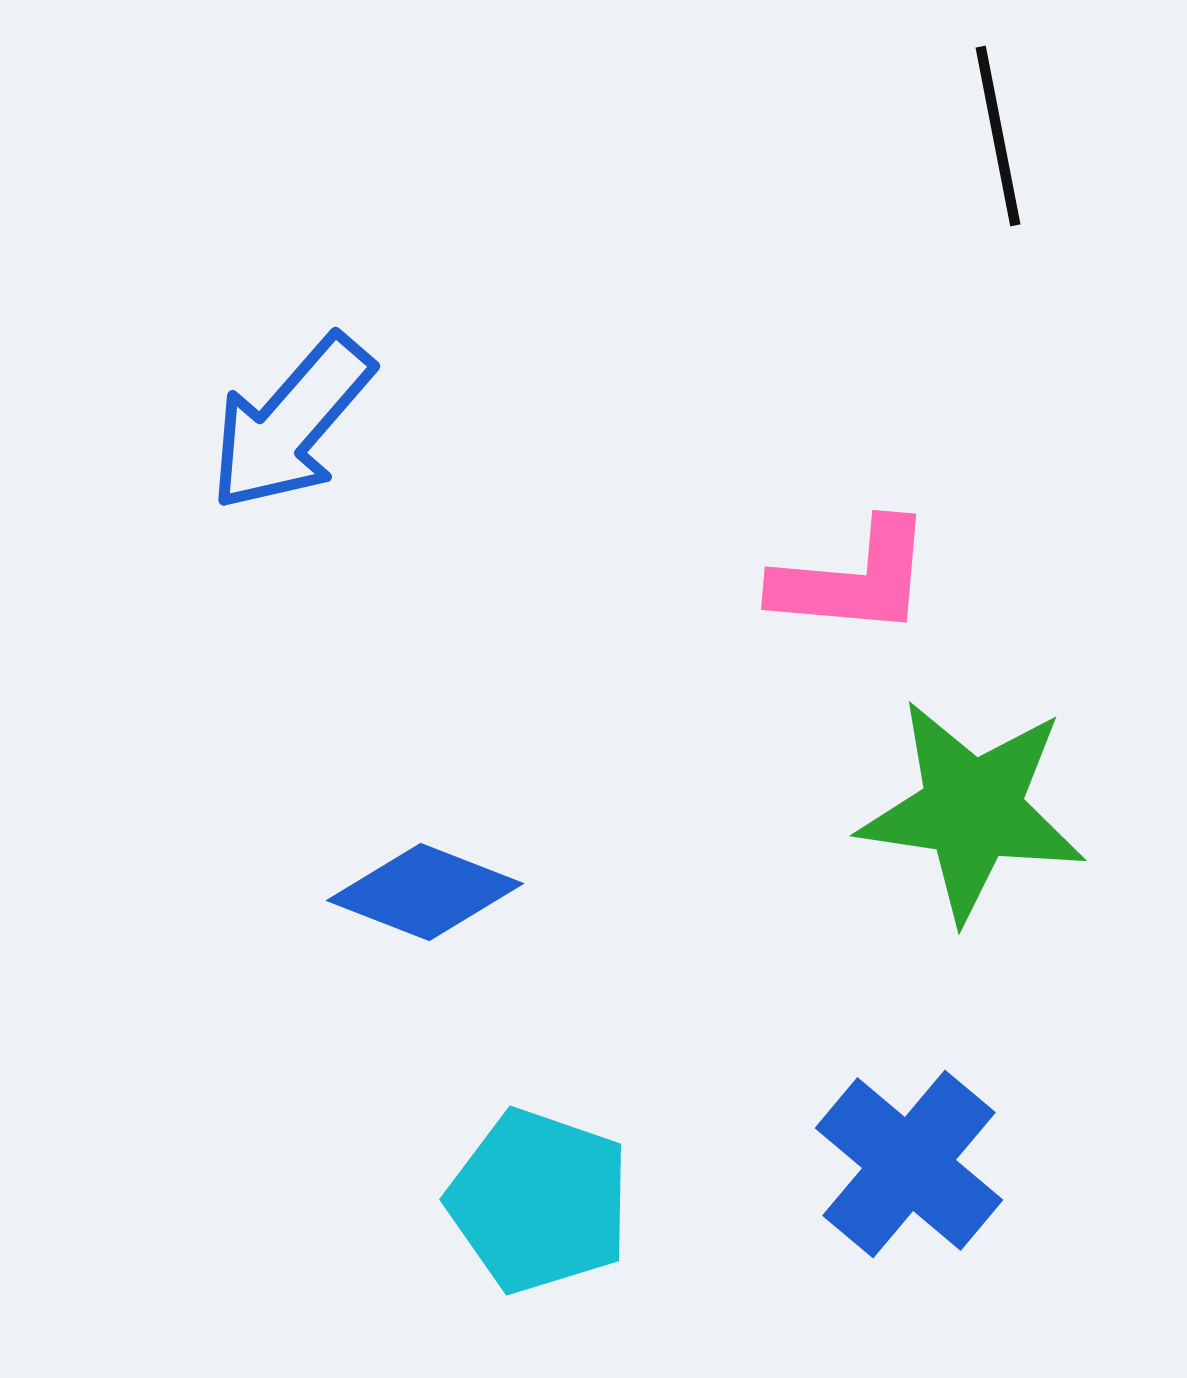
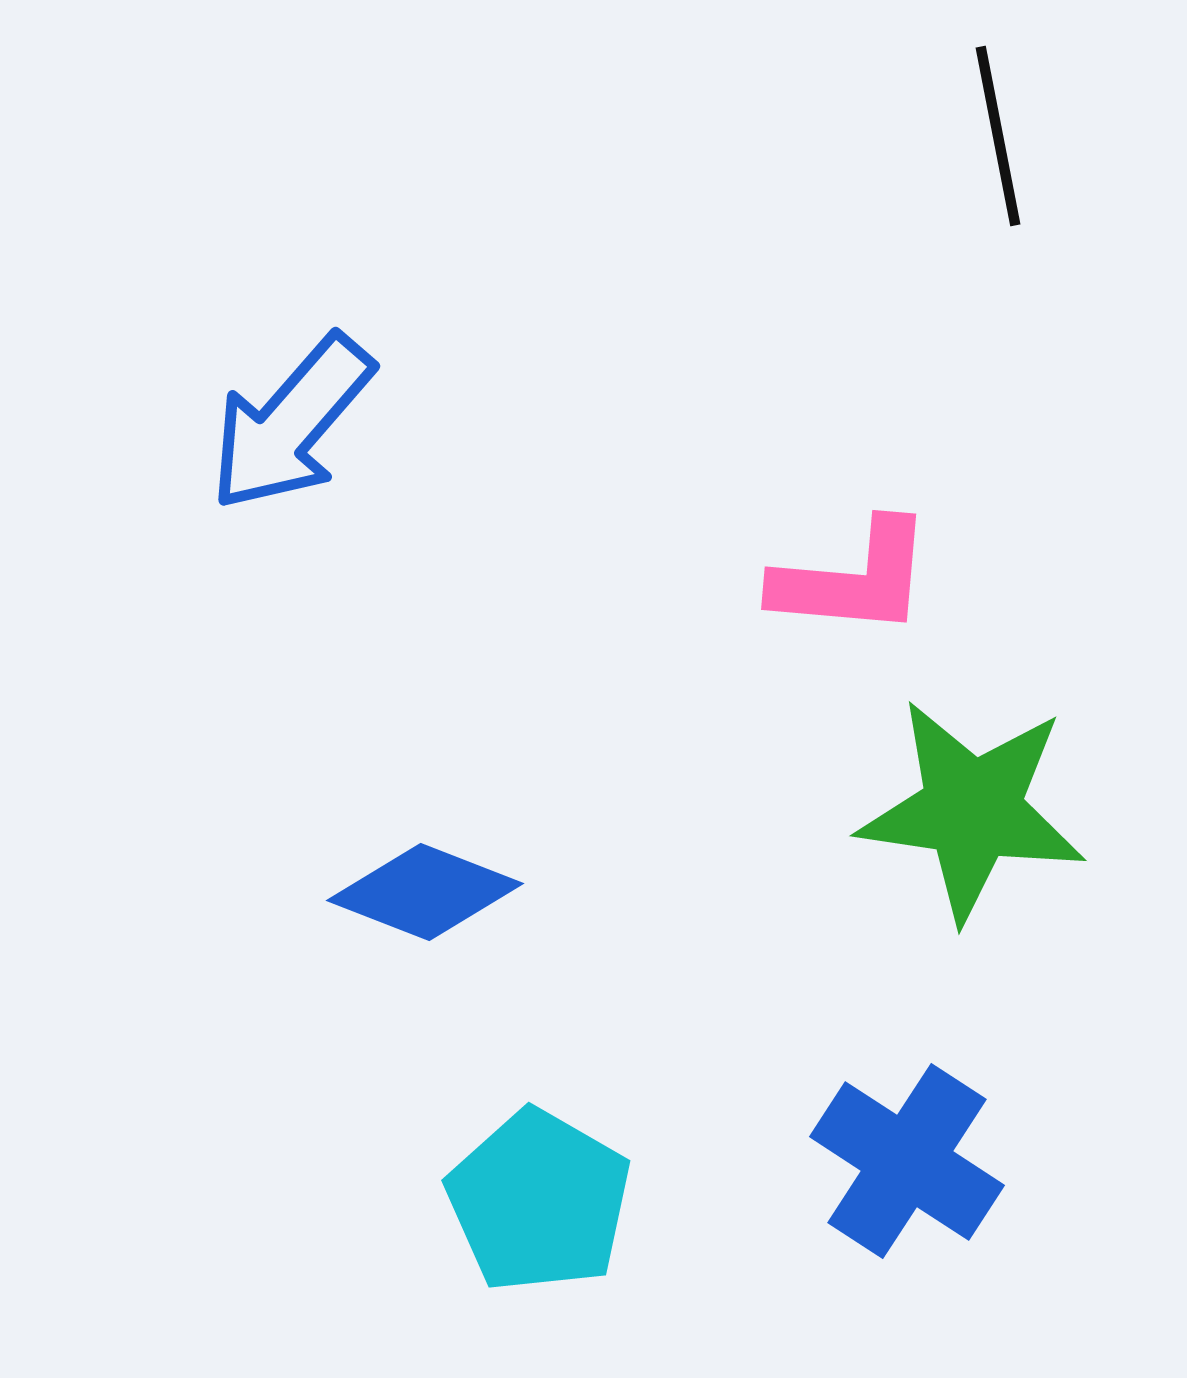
blue cross: moved 2 px left, 3 px up; rotated 7 degrees counterclockwise
cyan pentagon: rotated 11 degrees clockwise
